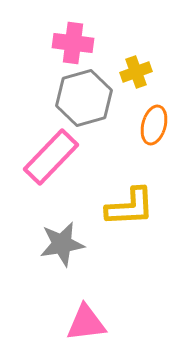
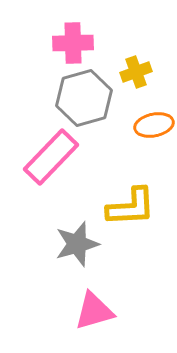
pink cross: rotated 9 degrees counterclockwise
orange ellipse: rotated 63 degrees clockwise
yellow L-shape: moved 1 px right
gray star: moved 15 px right; rotated 6 degrees counterclockwise
pink triangle: moved 8 px right, 12 px up; rotated 9 degrees counterclockwise
